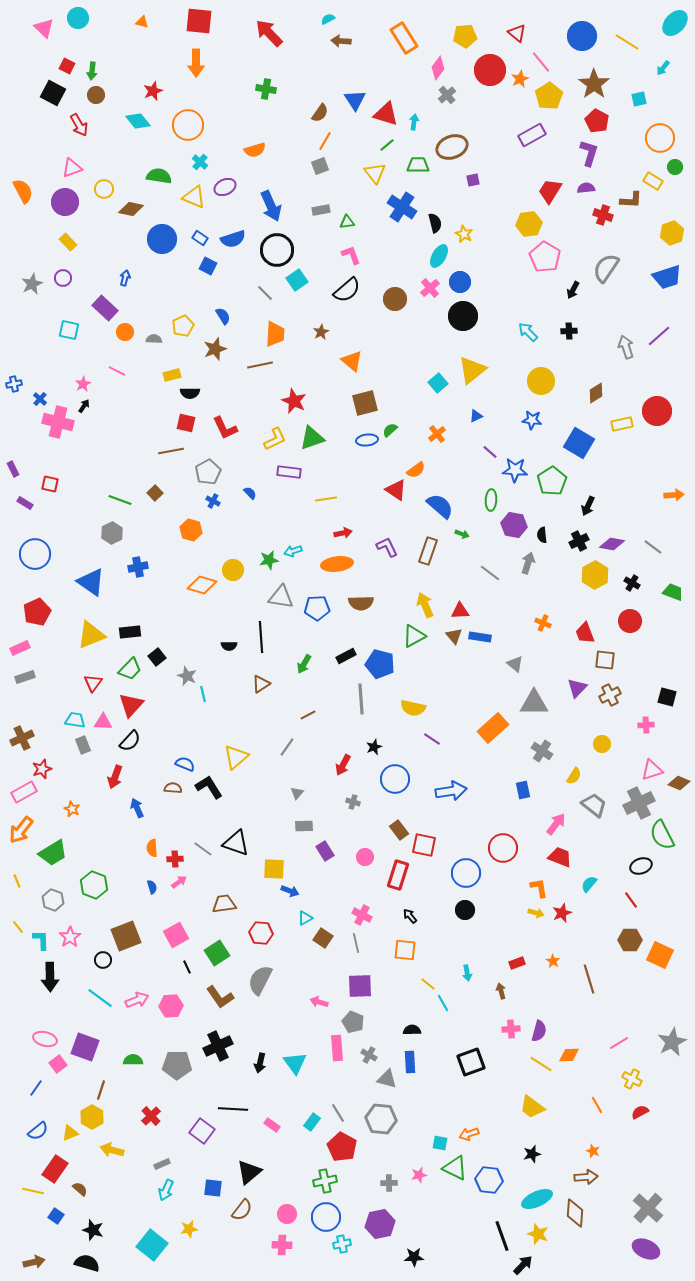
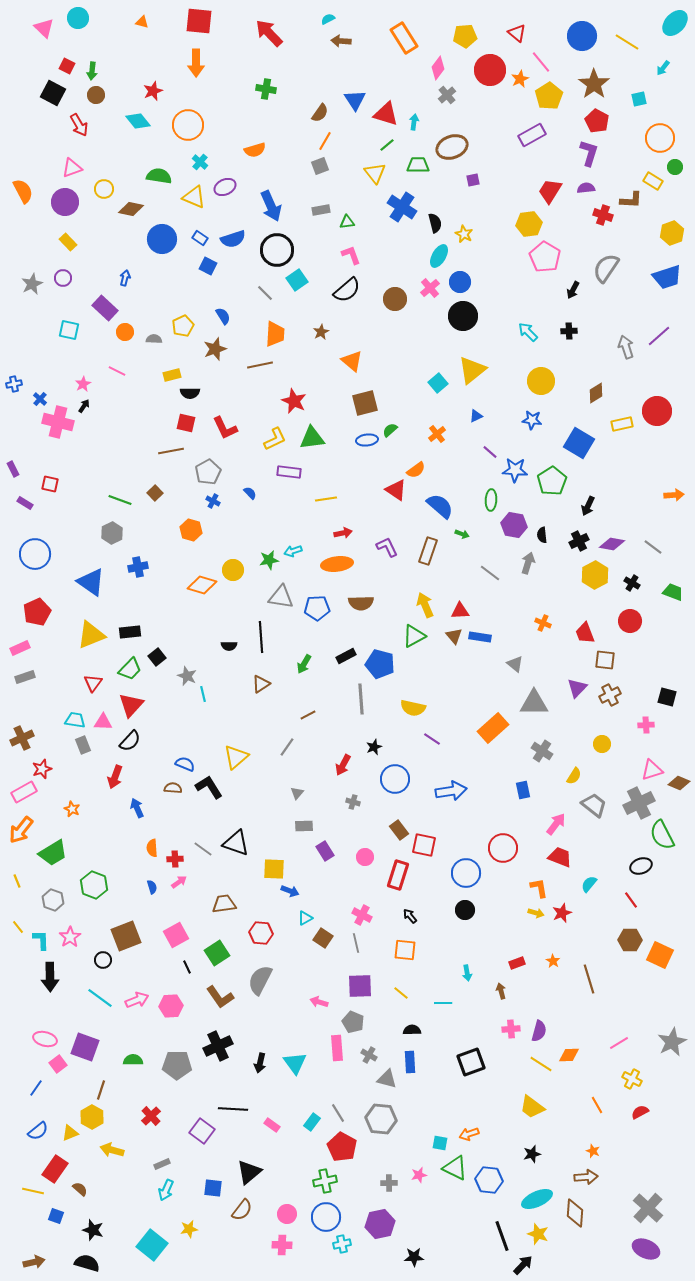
green triangle at (312, 438): rotated 12 degrees clockwise
yellow line at (428, 984): moved 27 px left, 9 px down
cyan line at (443, 1003): rotated 60 degrees counterclockwise
blue square at (56, 1216): rotated 14 degrees counterclockwise
